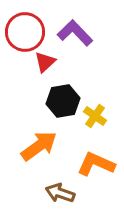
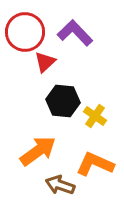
black hexagon: rotated 16 degrees clockwise
orange arrow: moved 1 px left, 5 px down
orange L-shape: moved 1 px left
brown arrow: moved 8 px up
